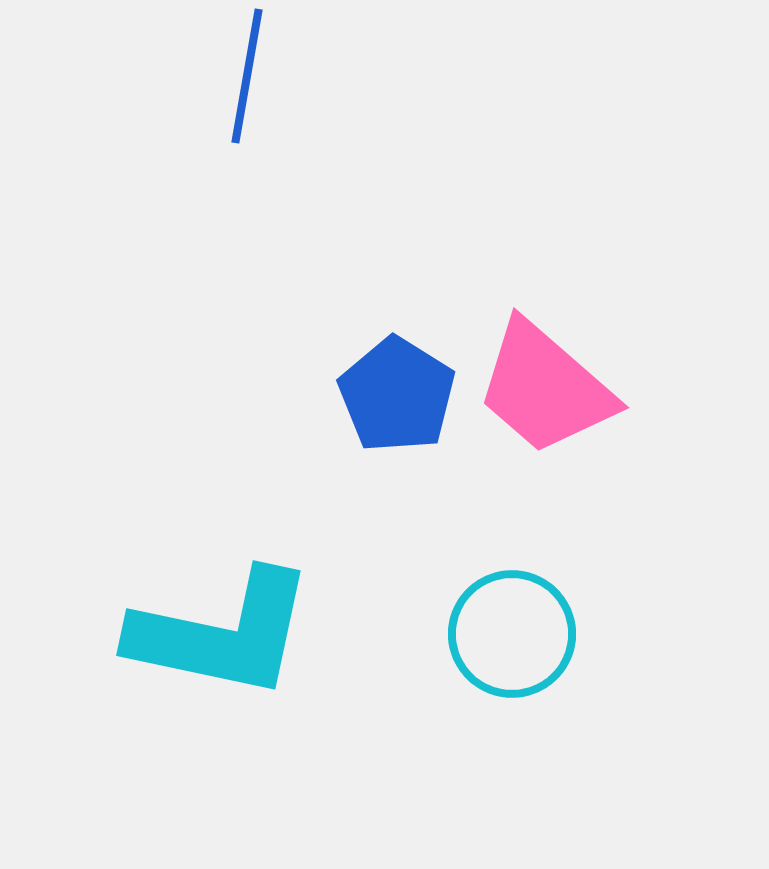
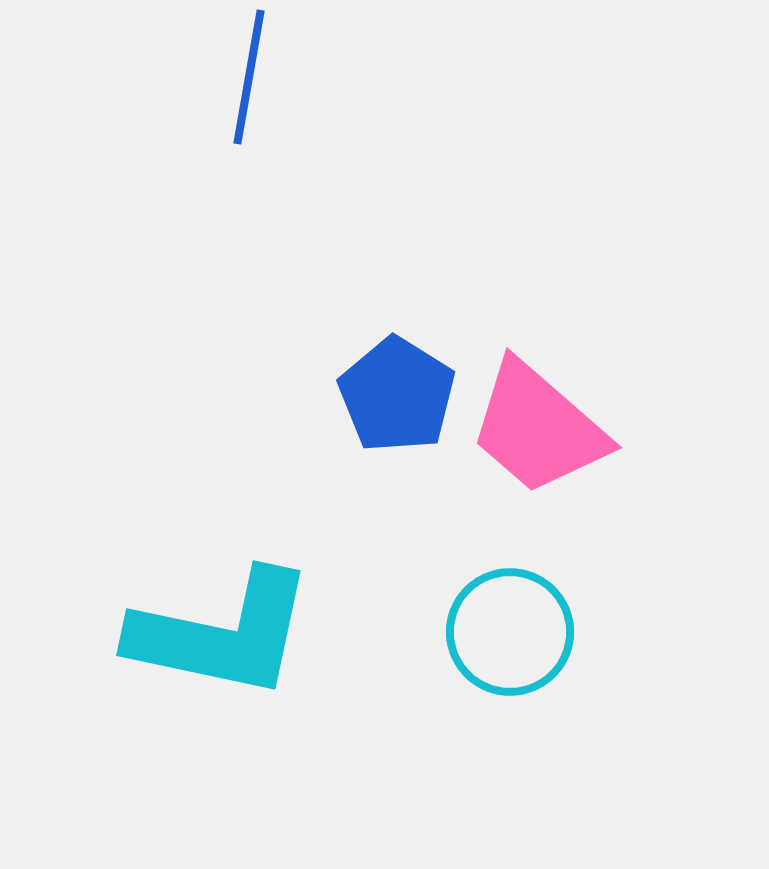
blue line: moved 2 px right, 1 px down
pink trapezoid: moved 7 px left, 40 px down
cyan circle: moved 2 px left, 2 px up
